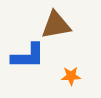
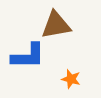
orange star: moved 3 px down; rotated 18 degrees clockwise
